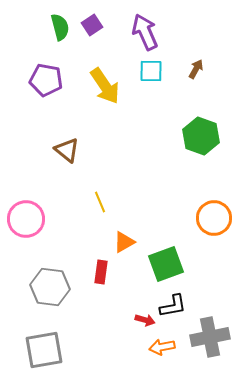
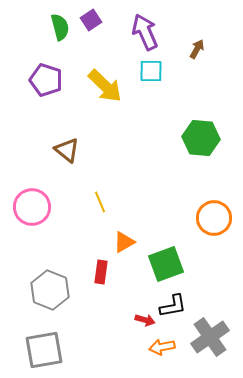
purple square: moved 1 px left, 5 px up
brown arrow: moved 1 px right, 20 px up
purple pentagon: rotated 8 degrees clockwise
yellow arrow: rotated 12 degrees counterclockwise
green hexagon: moved 2 px down; rotated 15 degrees counterclockwise
pink circle: moved 6 px right, 12 px up
gray hexagon: moved 3 px down; rotated 15 degrees clockwise
gray cross: rotated 24 degrees counterclockwise
